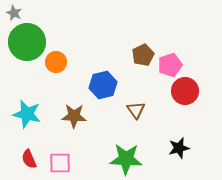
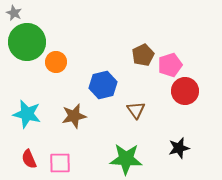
brown star: rotated 15 degrees counterclockwise
